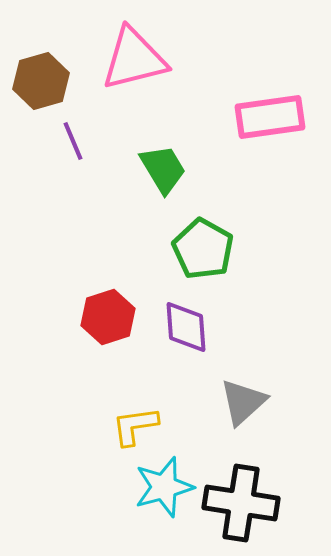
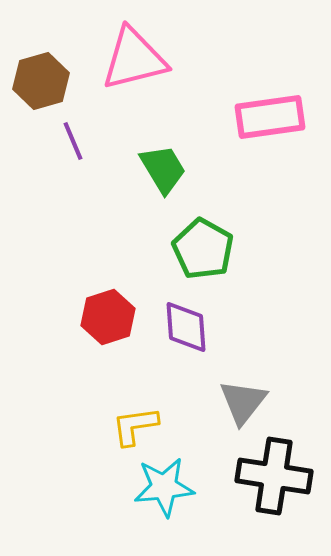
gray triangle: rotated 10 degrees counterclockwise
cyan star: rotated 10 degrees clockwise
black cross: moved 33 px right, 27 px up
